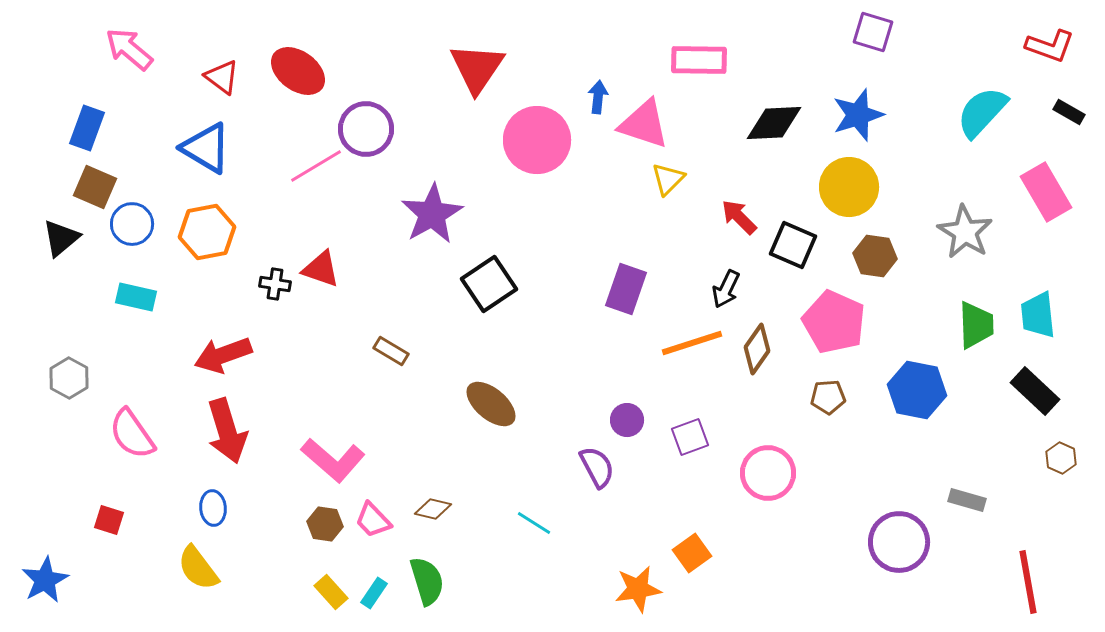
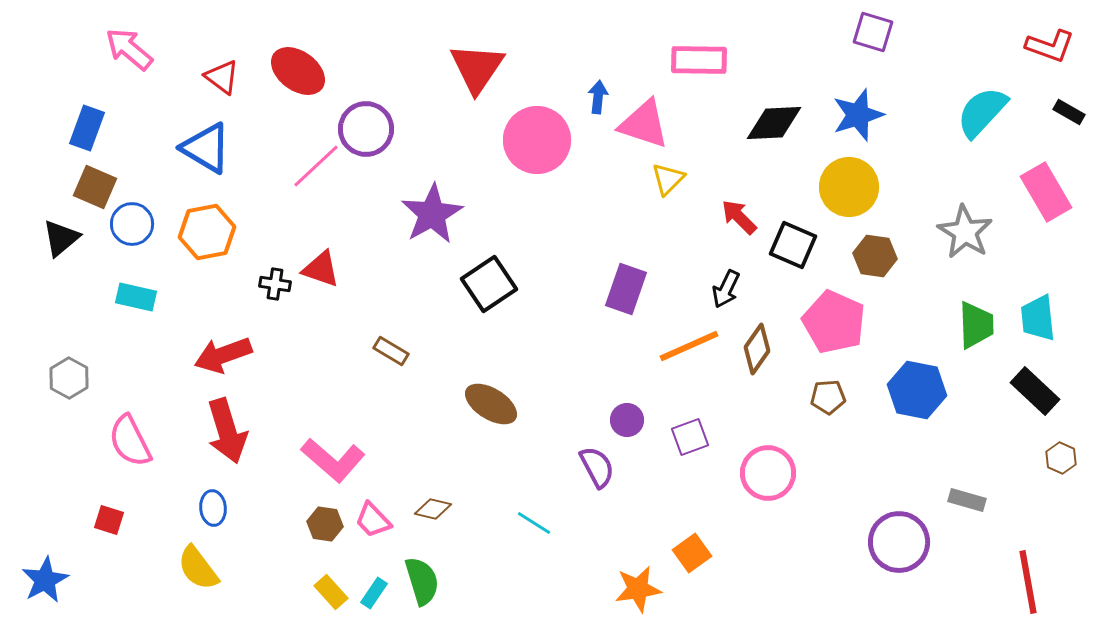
pink line at (316, 166): rotated 12 degrees counterclockwise
cyan trapezoid at (1038, 315): moved 3 px down
orange line at (692, 343): moved 3 px left, 3 px down; rotated 6 degrees counterclockwise
brown ellipse at (491, 404): rotated 8 degrees counterclockwise
pink semicircle at (132, 434): moved 2 px left, 7 px down; rotated 8 degrees clockwise
green semicircle at (427, 581): moved 5 px left
